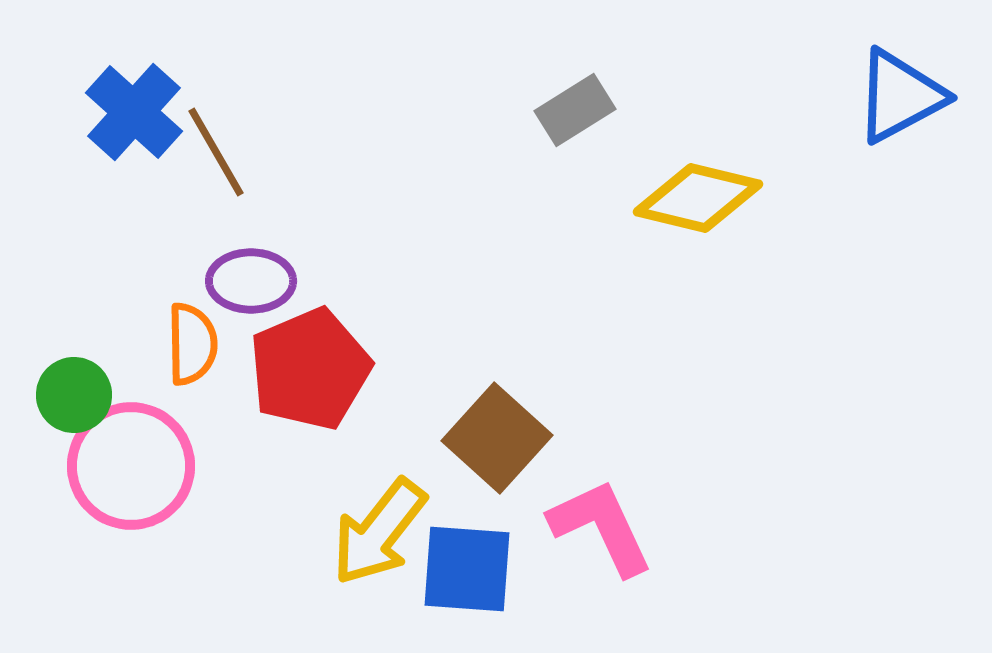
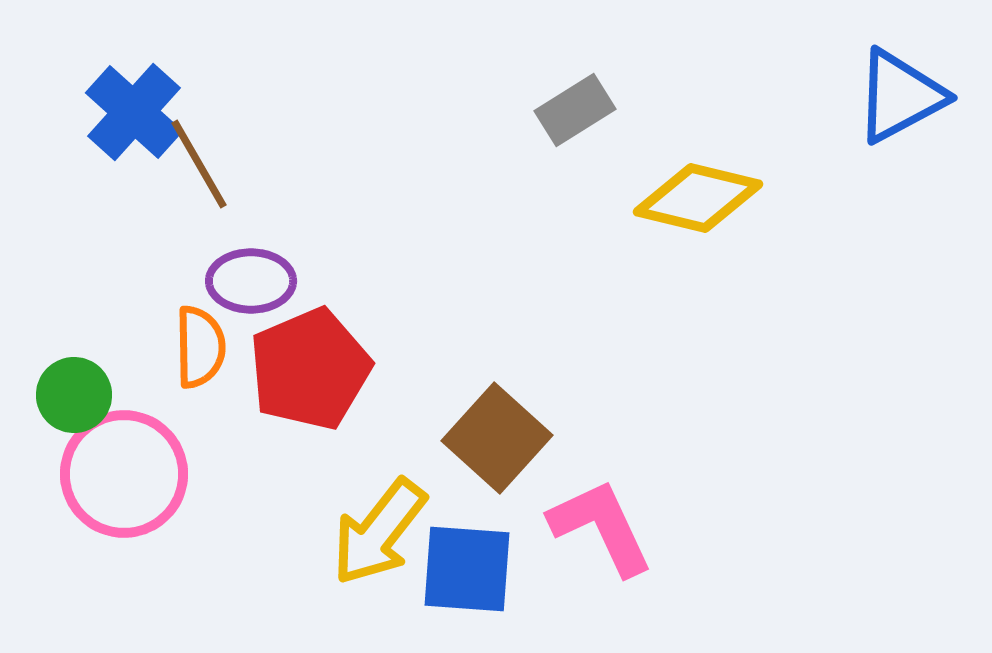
brown line: moved 17 px left, 12 px down
orange semicircle: moved 8 px right, 3 px down
pink circle: moved 7 px left, 8 px down
